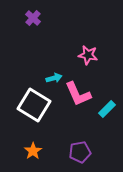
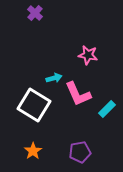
purple cross: moved 2 px right, 5 px up
